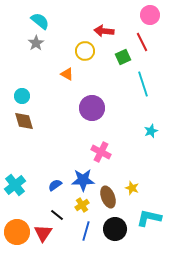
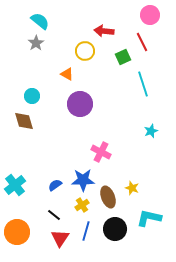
cyan circle: moved 10 px right
purple circle: moved 12 px left, 4 px up
black line: moved 3 px left
red triangle: moved 17 px right, 5 px down
